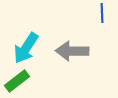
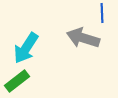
gray arrow: moved 11 px right, 13 px up; rotated 16 degrees clockwise
